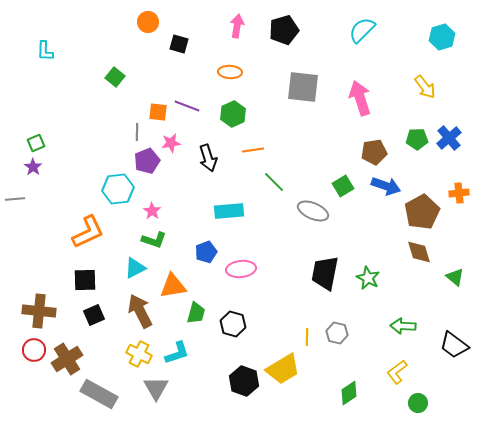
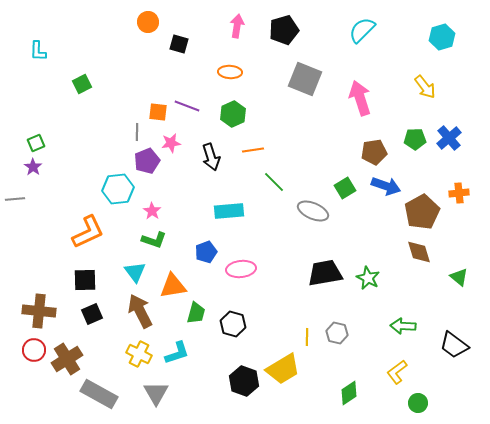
cyan L-shape at (45, 51): moved 7 px left
green square at (115, 77): moved 33 px left, 7 px down; rotated 24 degrees clockwise
gray square at (303, 87): moved 2 px right, 8 px up; rotated 16 degrees clockwise
green pentagon at (417, 139): moved 2 px left
black arrow at (208, 158): moved 3 px right, 1 px up
green square at (343, 186): moved 2 px right, 2 px down
cyan triangle at (135, 268): moved 4 px down; rotated 40 degrees counterclockwise
black trapezoid at (325, 273): rotated 69 degrees clockwise
green triangle at (455, 277): moved 4 px right
black square at (94, 315): moved 2 px left, 1 px up
gray triangle at (156, 388): moved 5 px down
